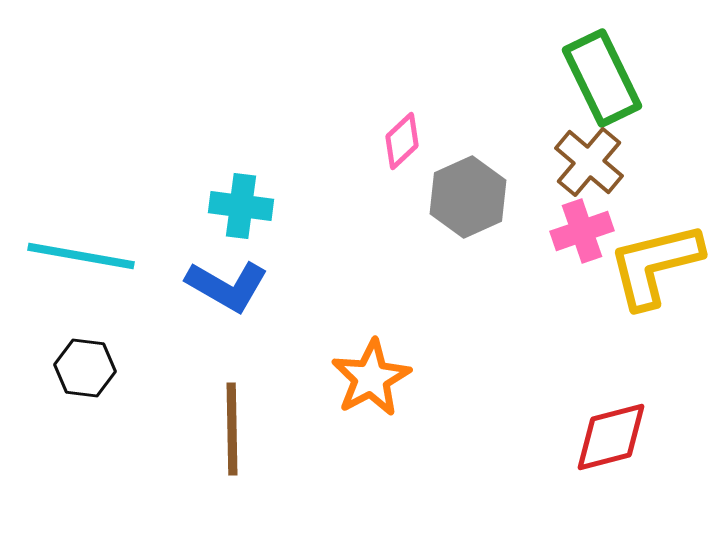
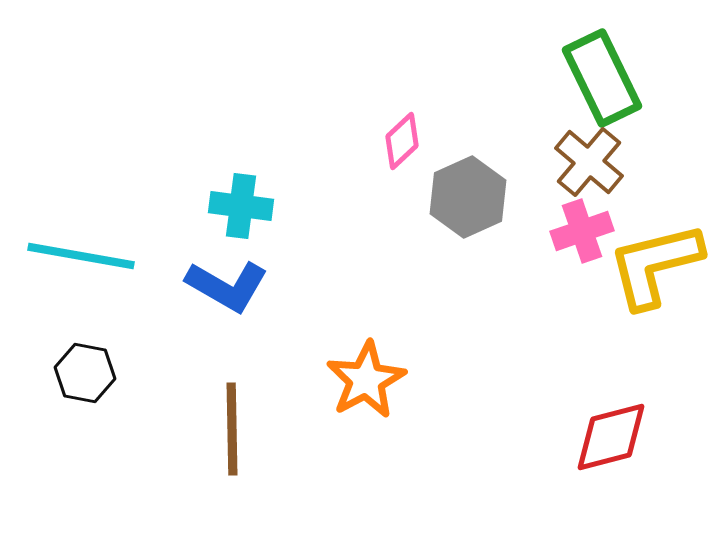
black hexagon: moved 5 px down; rotated 4 degrees clockwise
orange star: moved 5 px left, 2 px down
